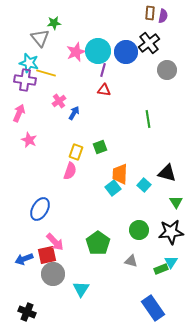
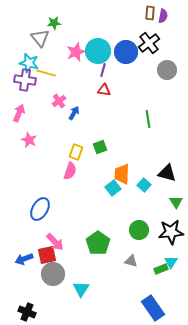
orange trapezoid at (120, 174): moved 2 px right
